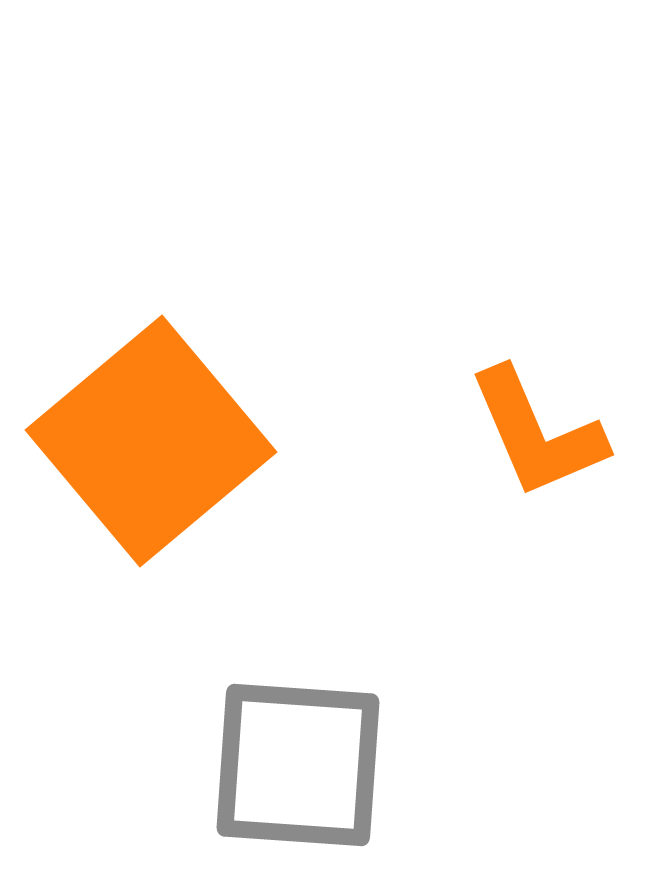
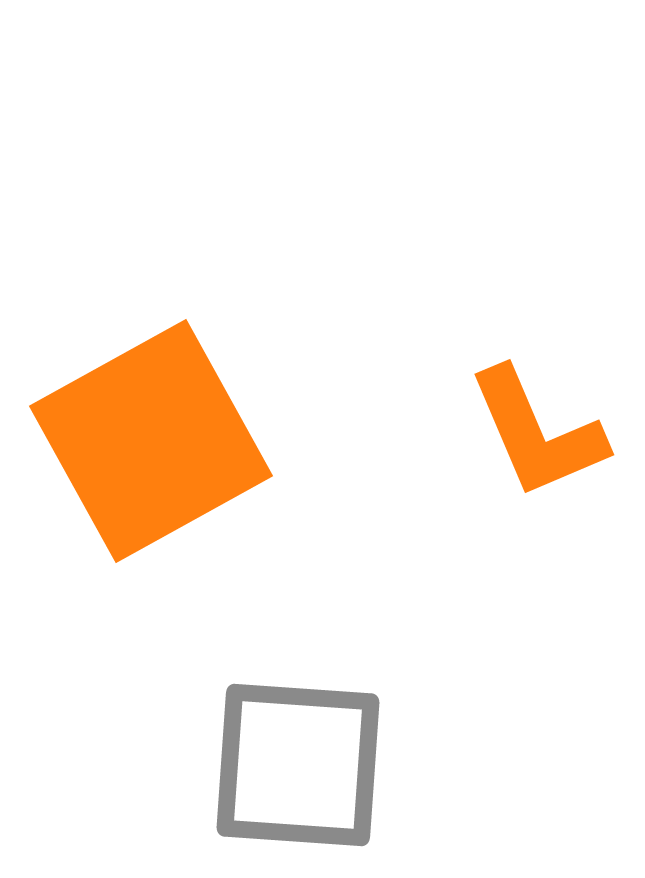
orange square: rotated 11 degrees clockwise
